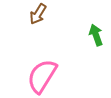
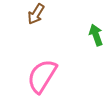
brown arrow: moved 2 px left
